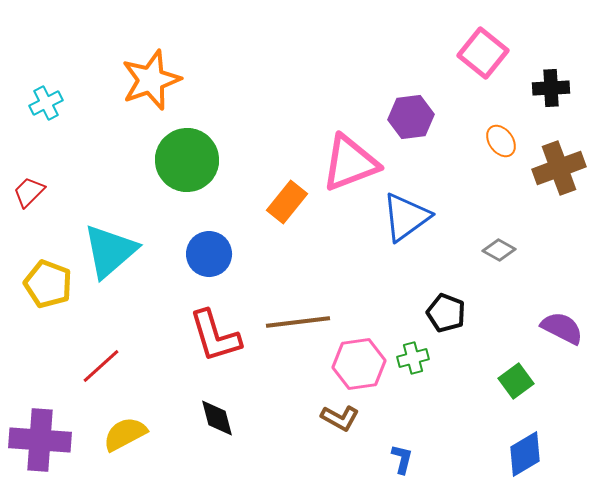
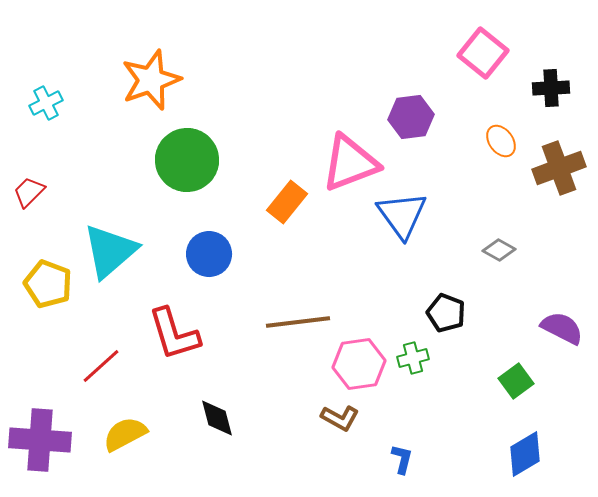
blue triangle: moved 4 px left, 2 px up; rotated 30 degrees counterclockwise
red L-shape: moved 41 px left, 2 px up
